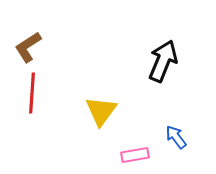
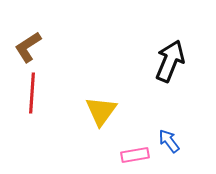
black arrow: moved 7 px right
blue arrow: moved 7 px left, 4 px down
